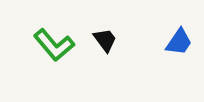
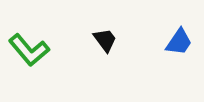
green L-shape: moved 25 px left, 5 px down
